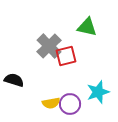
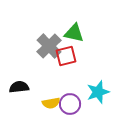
green triangle: moved 13 px left, 6 px down
black semicircle: moved 5 px right, 7 px down; rotated 24 degrees counterclockwise
